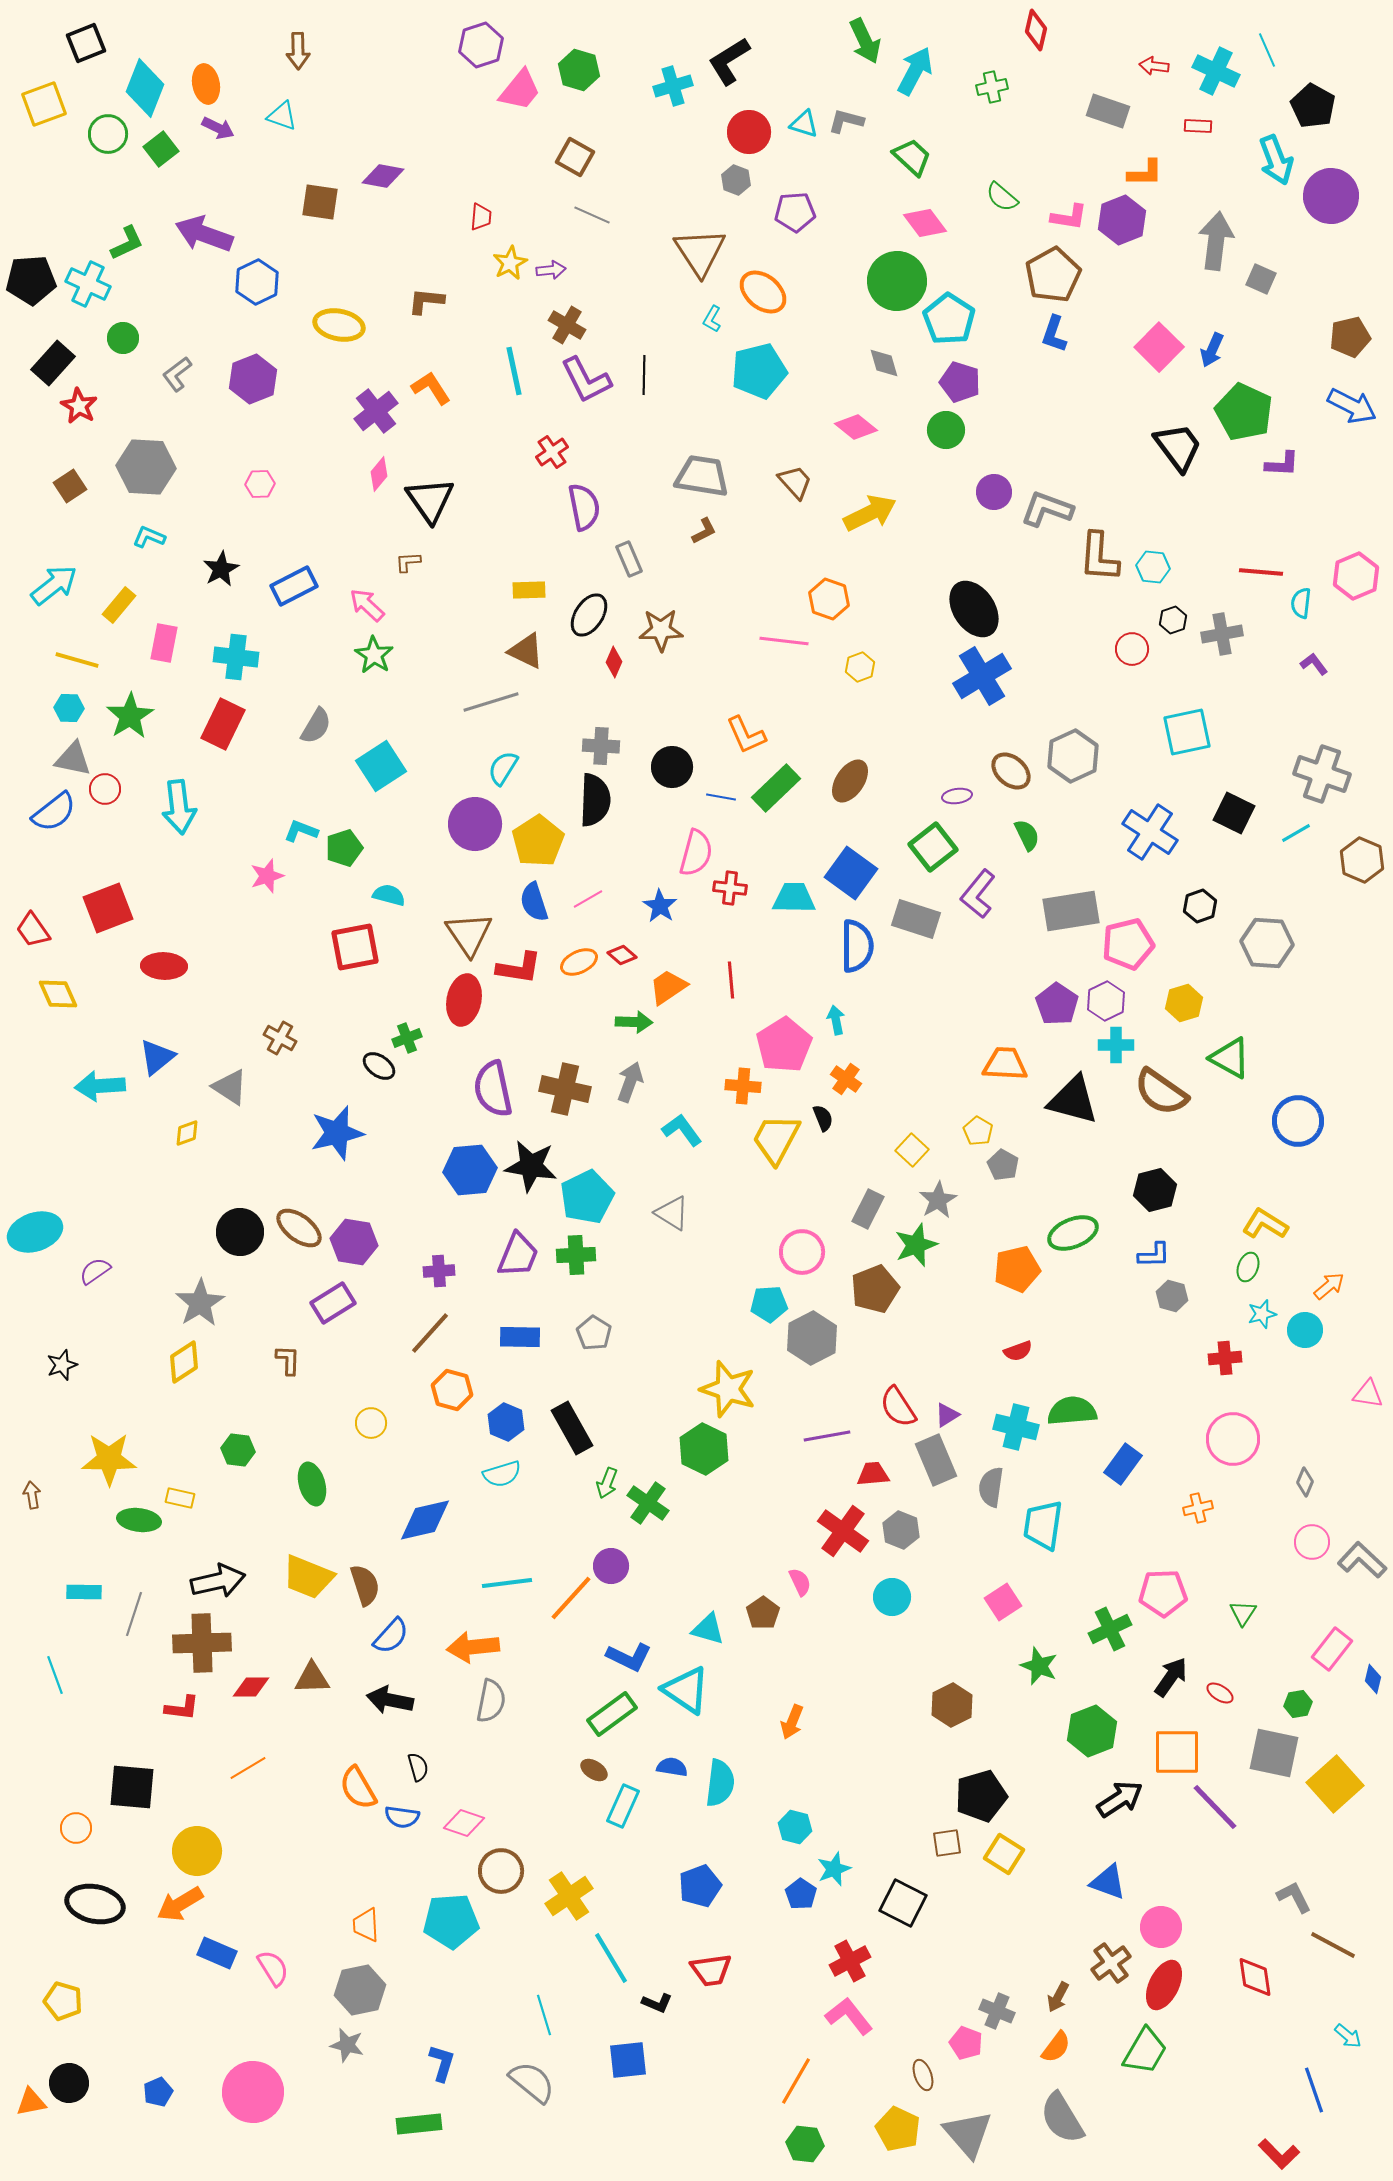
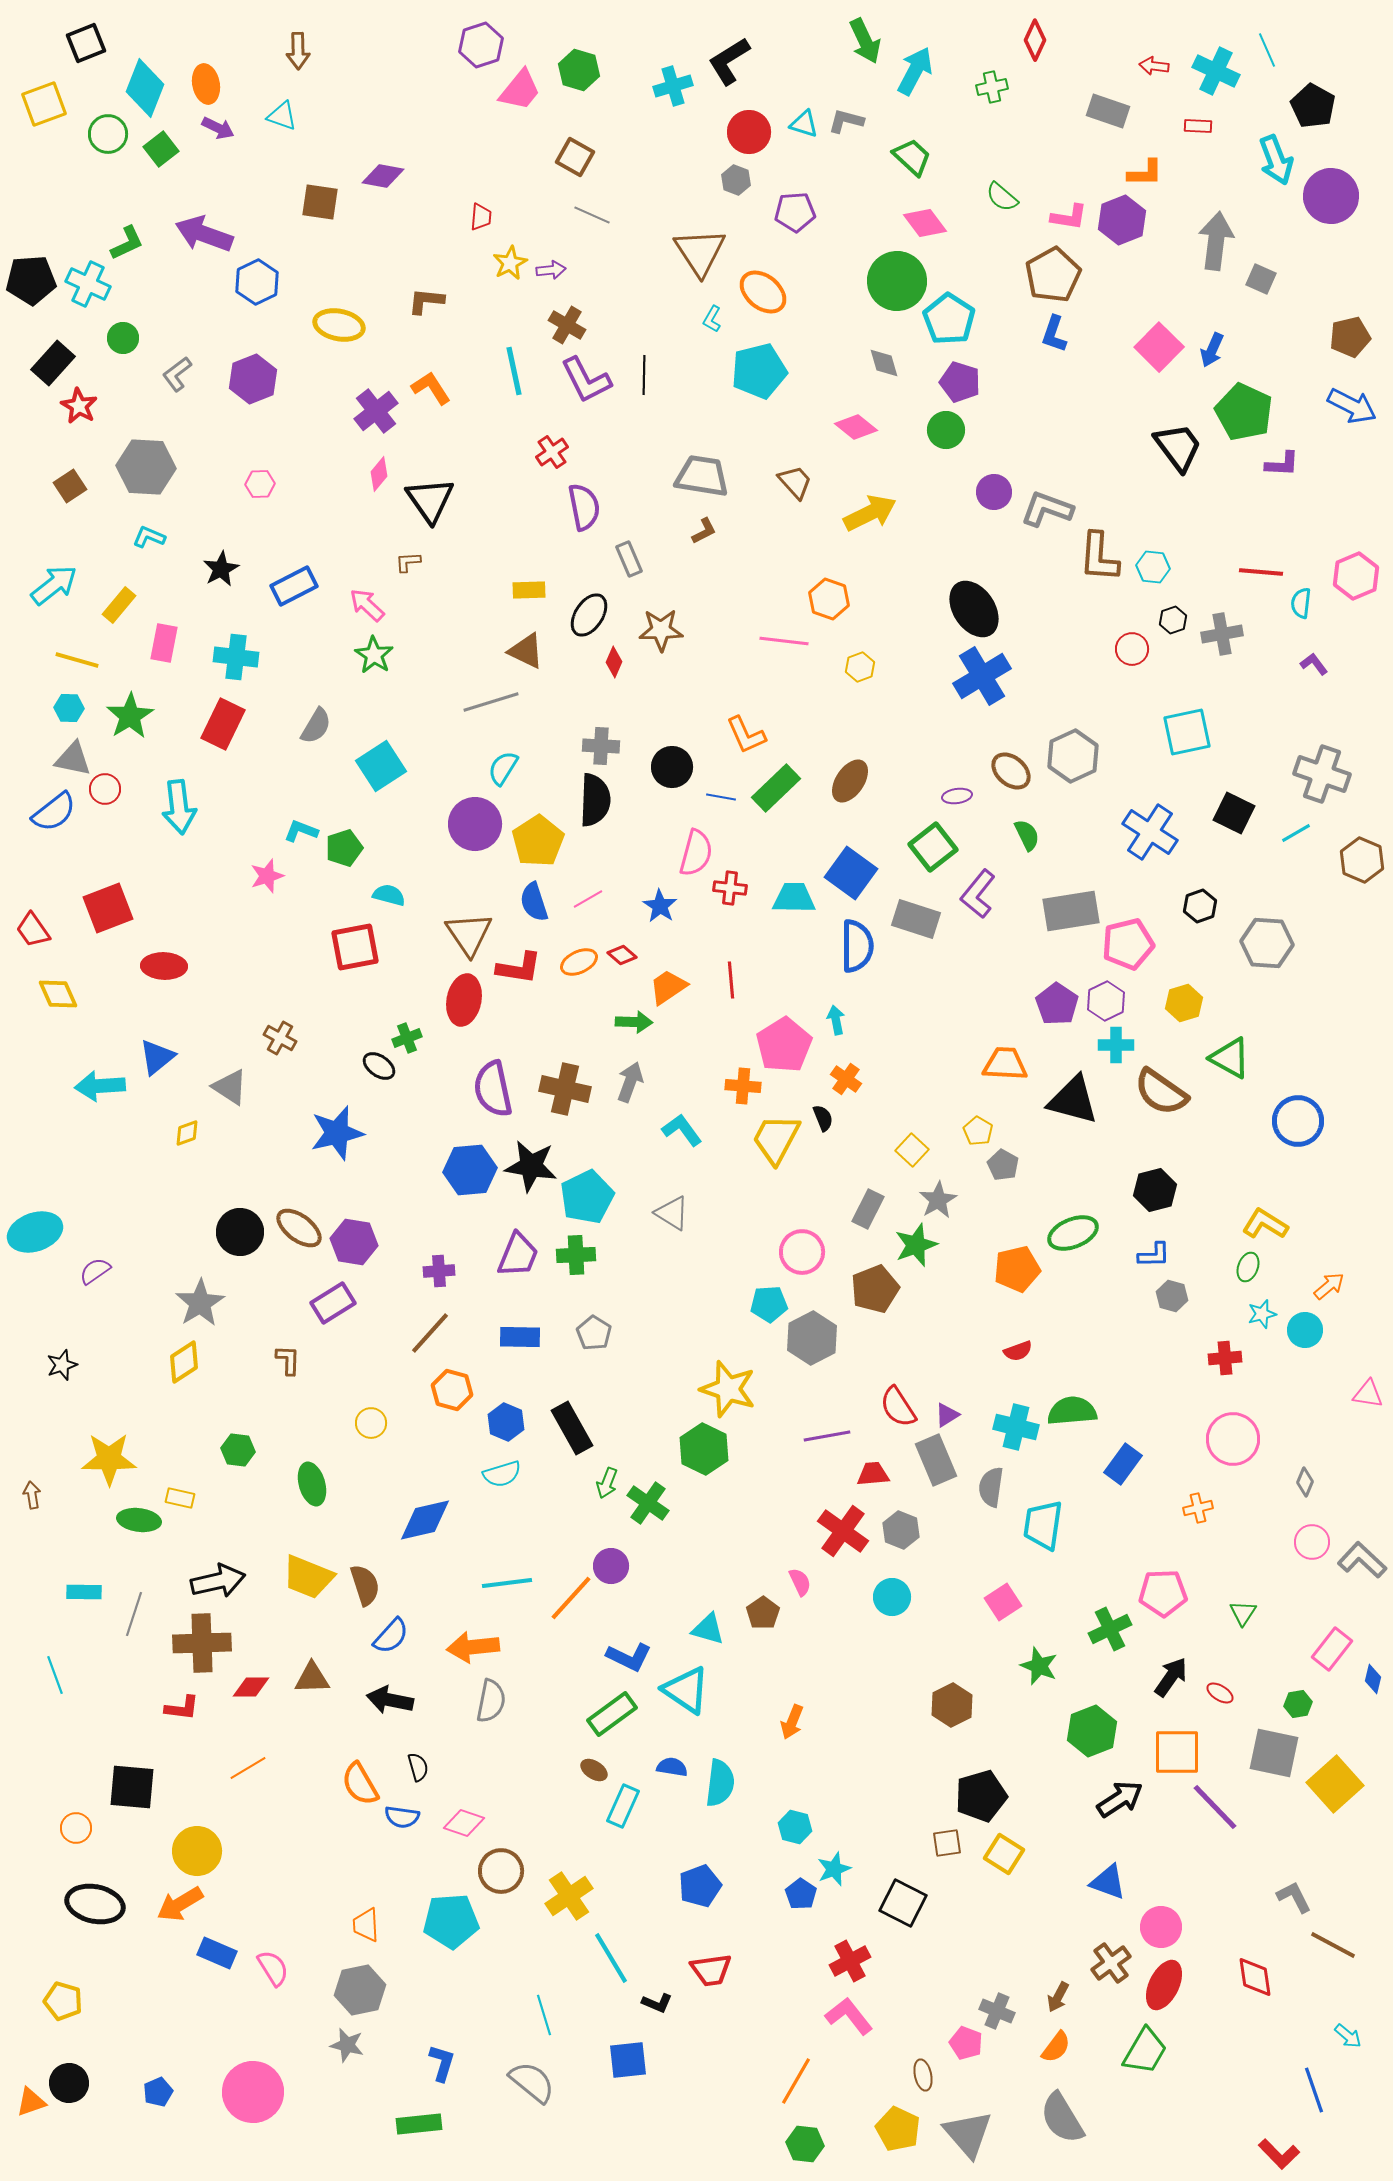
red diamond at (1036, 30): moved 1 px left, 10 px down; rotated 12 degrees clockwise
orange semicircle at (358, 1788): moved 2 px right, 4 px up
brown ellipse at (923, 2075): rotated 8 degrees clockwise
orange triangle at (31, 2102): rotated 8 degrees counterclockwise
